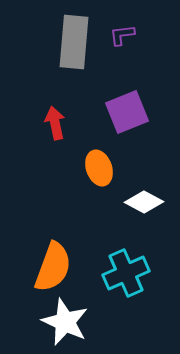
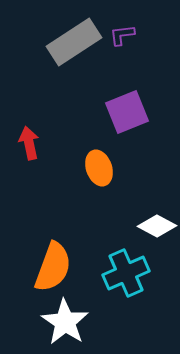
gray rectangle: rotated 52 degrees clockwise
red arrow: moved 26 px left, 20 px down
white diamond: moved 13 px right, 24 px down
white star: rotated 9 degrees clockwise
